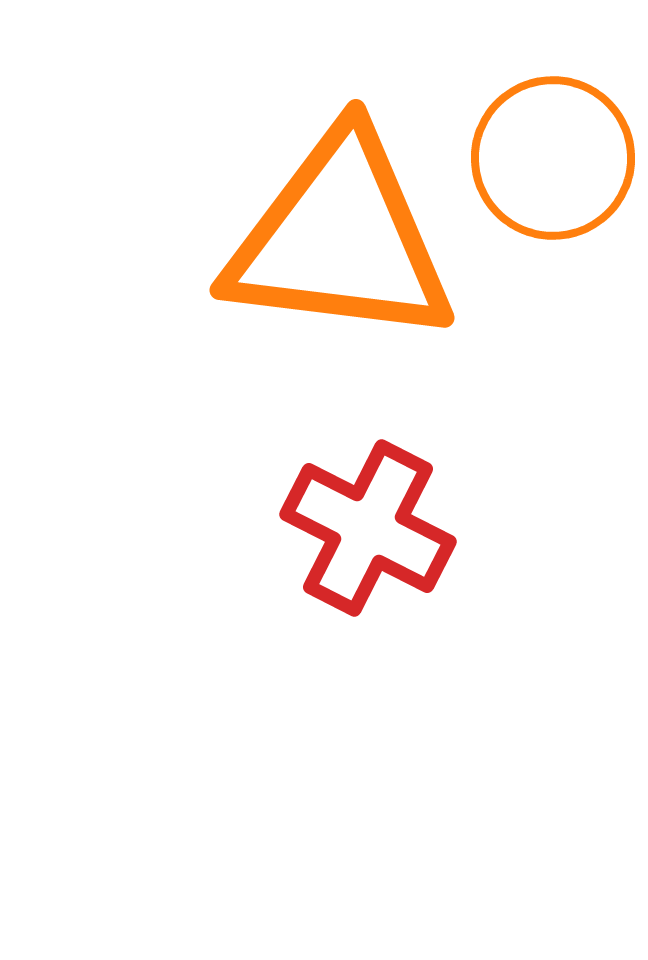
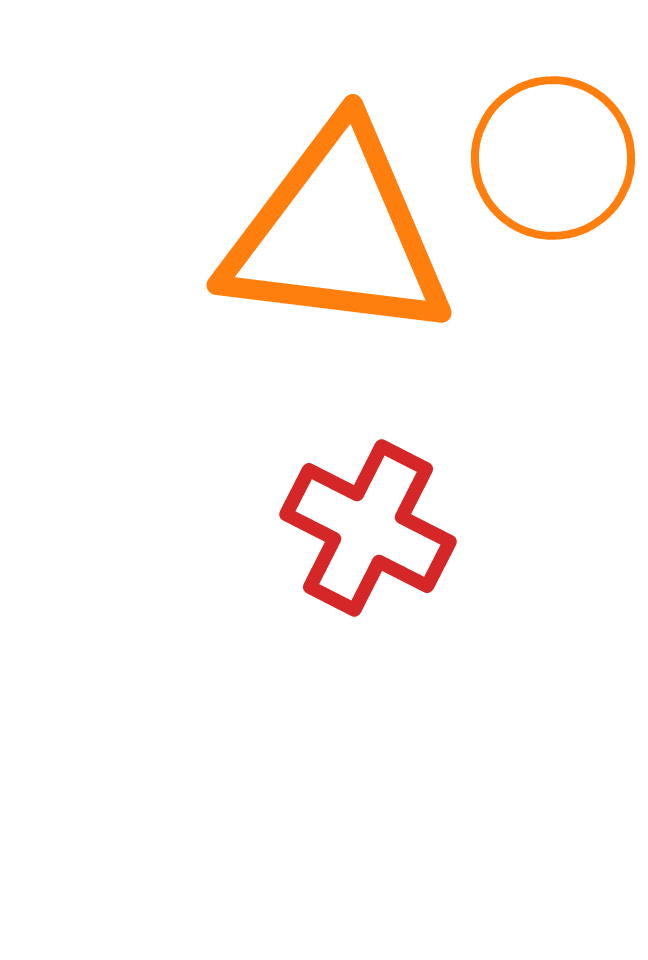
orange triangle: moved 3 px left, 5 px up
